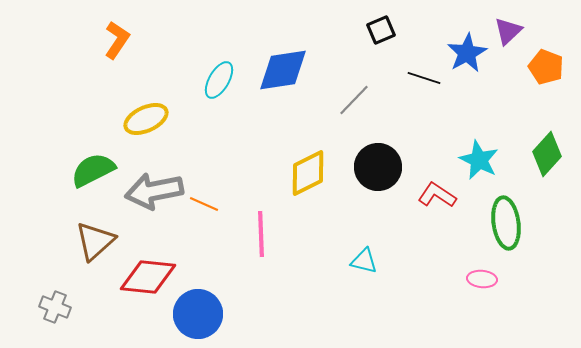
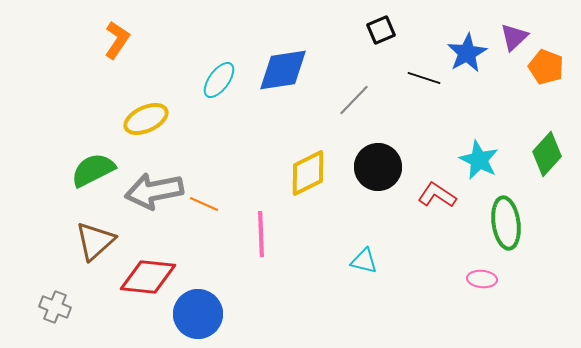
purple triangle: moved 6 px right, 6 px down
cyan ellipse: rotated 6 degrees clockwise
